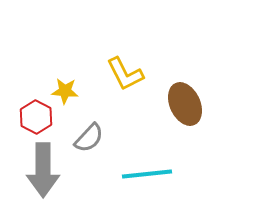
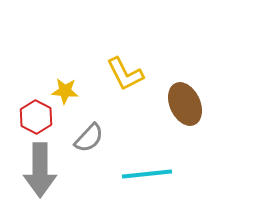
gray arrow: moved 3 px left
